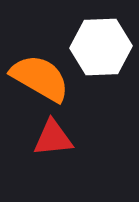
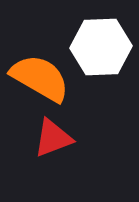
red triangle: rotated 15 degrees counterclockwise
